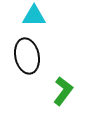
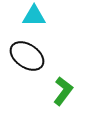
black ellipse: rotated 44 degrees counterclockwise
